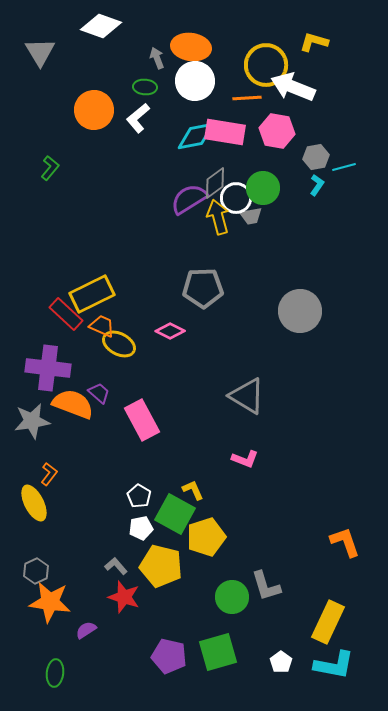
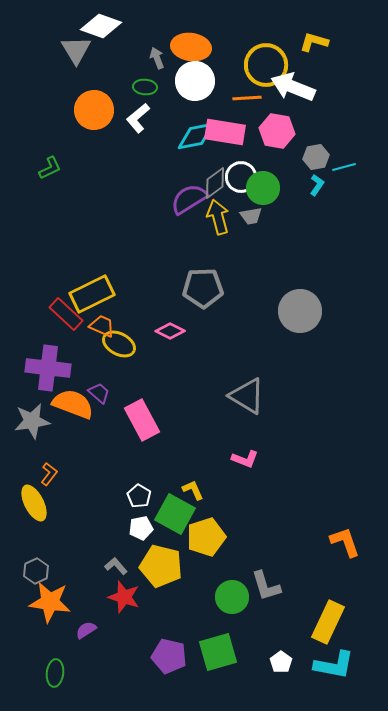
gray triangle at (40, 52): moved 36 px right, 2 px up
green L-shape at (50, 168): rotated 25 degrees clockwise
white circle at (236, 198): moved 5 px right, 21 px up
